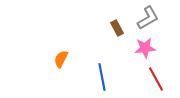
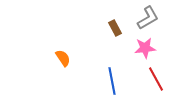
brown rectangle: moved 2 px left
orange semicircle: moved 2 px right, 1 px up; rotated 120 degrees clockwise
blue line: moved 10 px right, 4 px down
